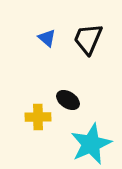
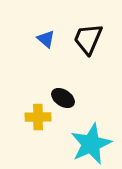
blue triangle: moved 1 px left, 1 px down
black ellipse: moved 5 px left, 2 px up
